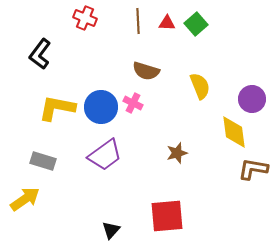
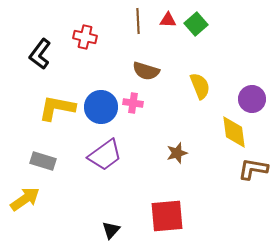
red cross: moved 19 px down; rotated 10 degrees counterclockwise
red triangle: moved 1 px right, 3 px up
pink cross: rotated 18 degrees counterclockwise
